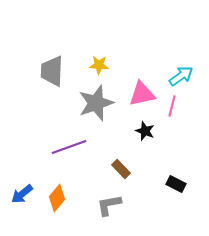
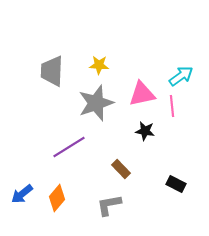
pink line: rotated 20 degrees counterclockwise
black star: rotated 12 degrees counterclockwise
purple line: rotated 12 degrees counterclockwise
